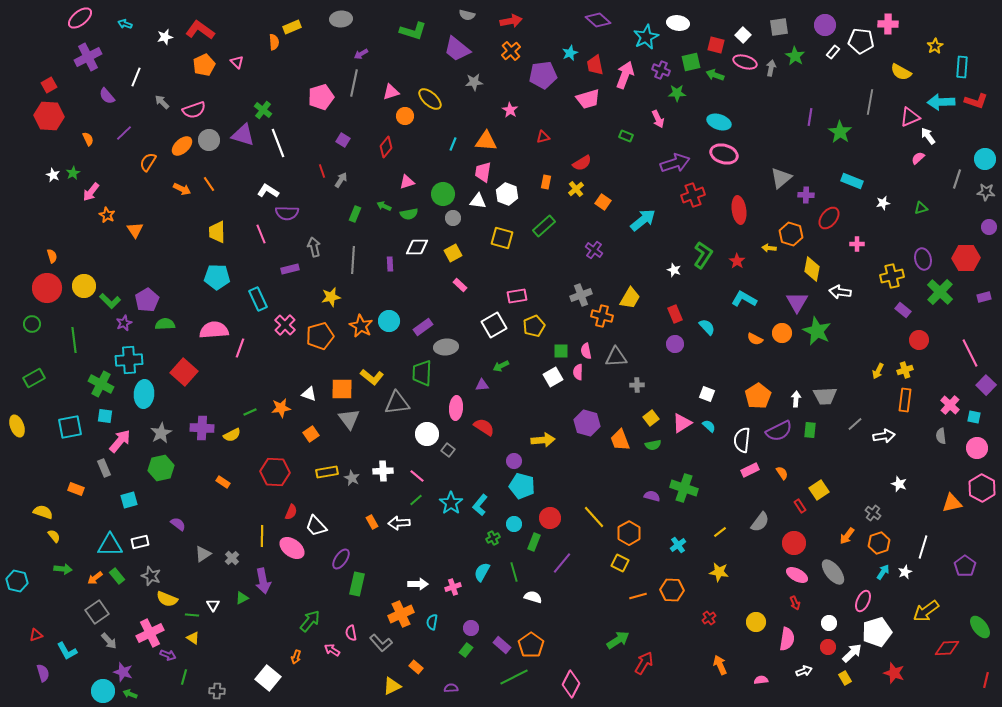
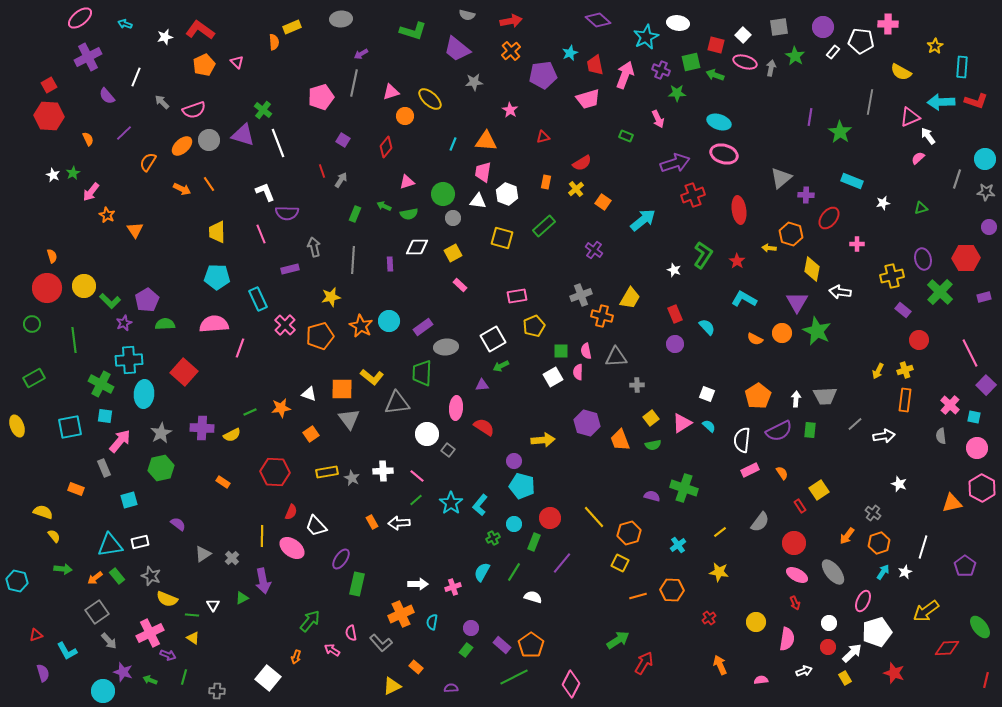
purple circle at (825, 25): moved 2 px left, 2 px down
white L-shape at (268, 191): moved 3 px left, 1 px down; rotated 35 degrees clockwise
white square at (494, 325): moved 1 px left, 14 px down
pink semicircle at (214, 330): moved 6 px up
orange hexagon at (629, 533): rotated 15 degrees clockwise
cyan triangle at (110, 545): rotated 8 degrees counterclockwise
green line at (514, 572): rotated 48 degrees clockwise
green arrow at (130, 694): moved 20 px right, 14 px up
